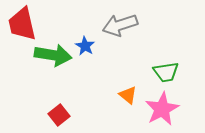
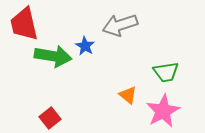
red trapezoid: moved 2 px right
green arrow: moved 1 px down
pink star: moved 1 px right, 2 px down
red square: moved 9 px left, 3 px down
